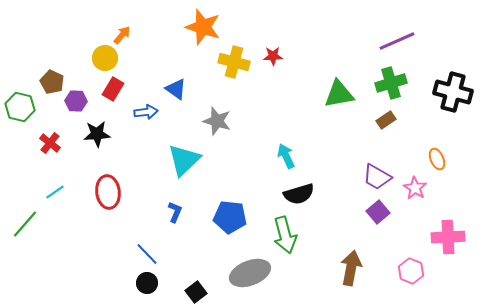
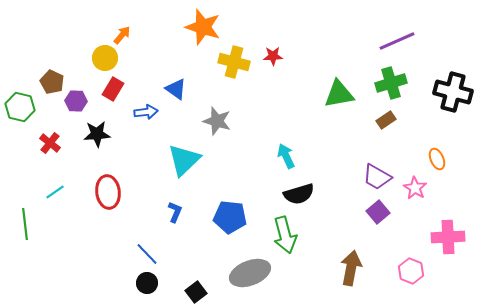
green line: rotated 48 degrees counterclockwise
